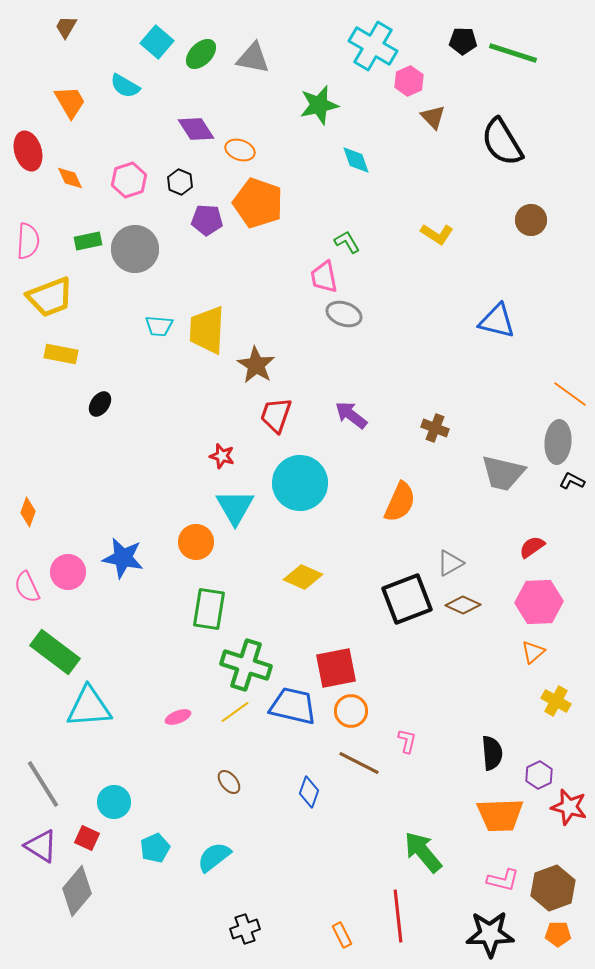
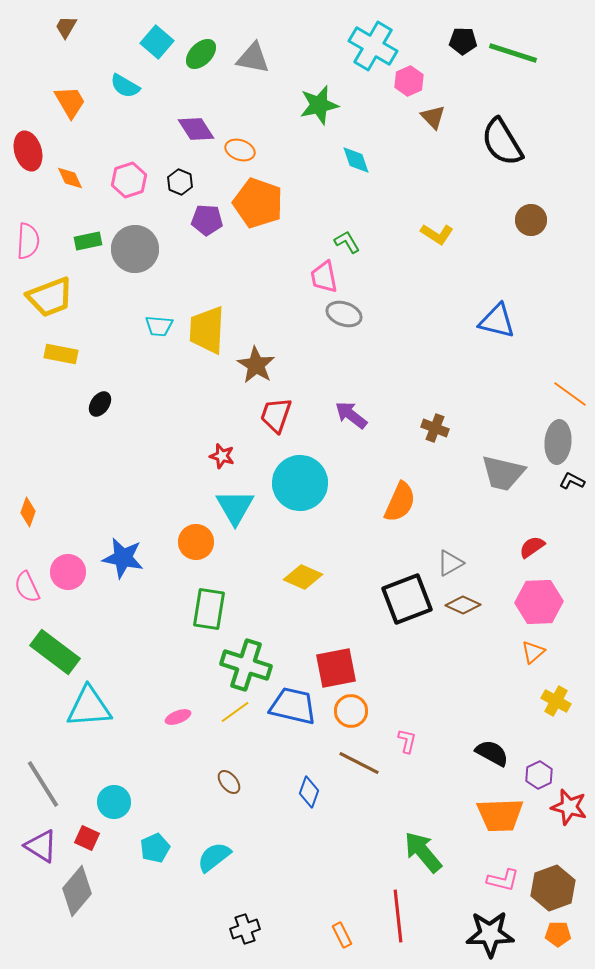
black semicircle at (492, 753): rotated 56 degrees counterclockwise
